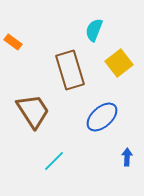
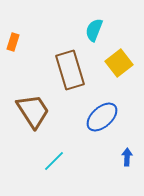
orange rectangle: rotated 72 degrees clockwise
